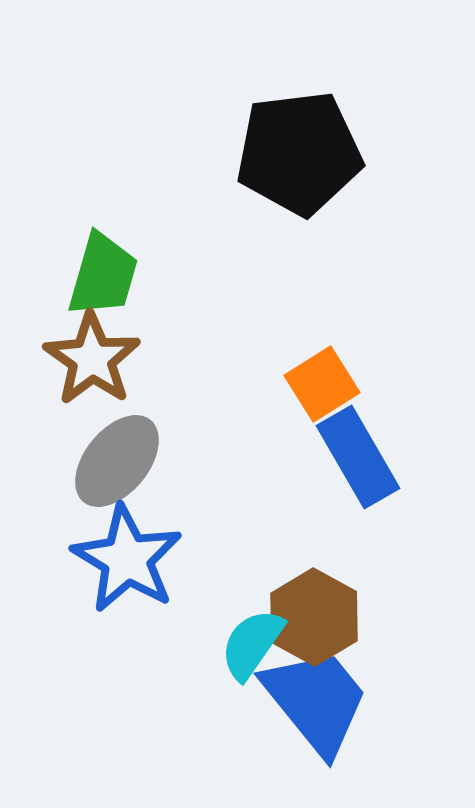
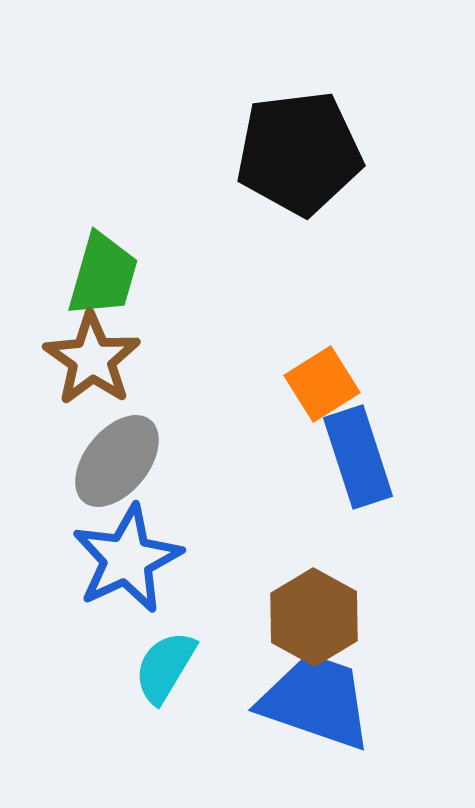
blue rectangle: rotated 12 degrees clockwise
blue star: rotated 16 degrees clockwise
cyan semicircle: moved 87 px left, 23 px down; rotated 4 degrees counterclockwise
blue trapezoid: rotated 32 degrees counterclockwise
